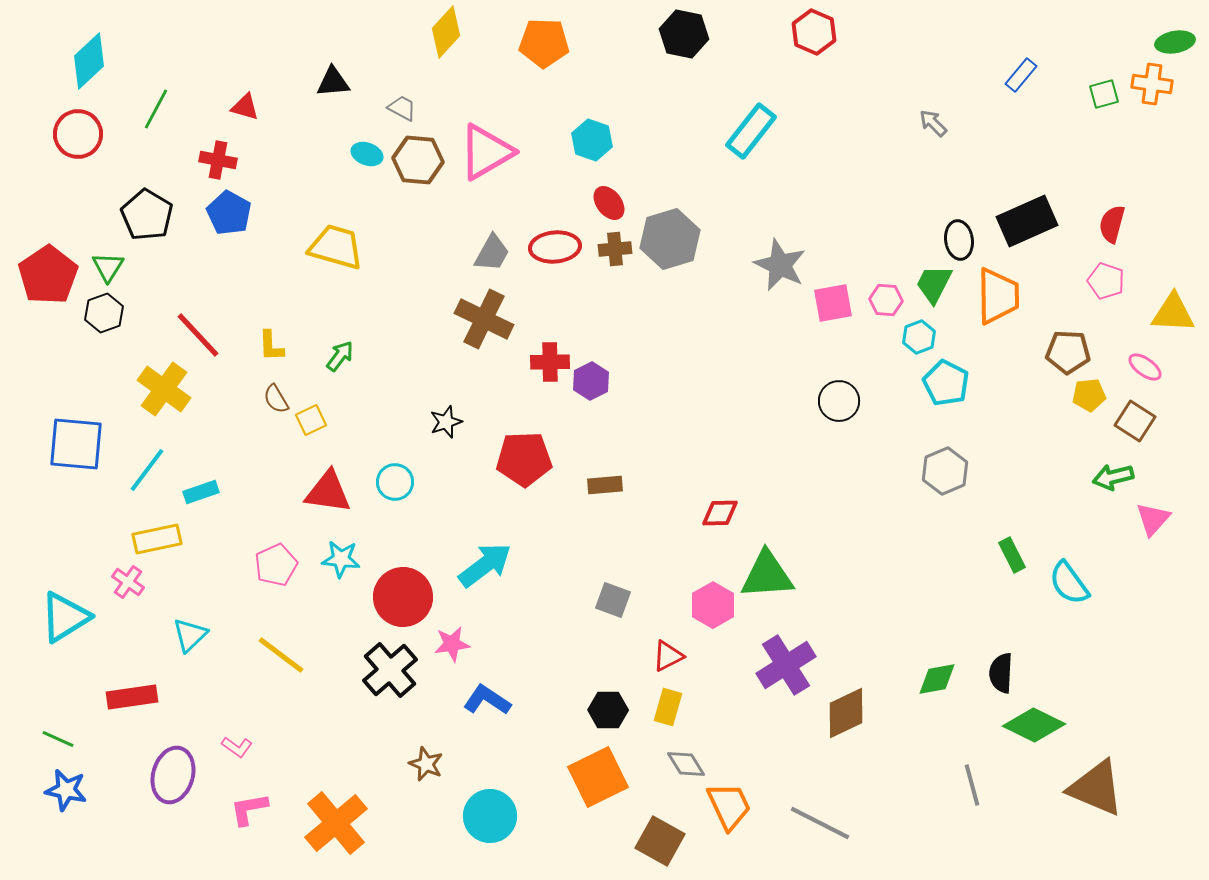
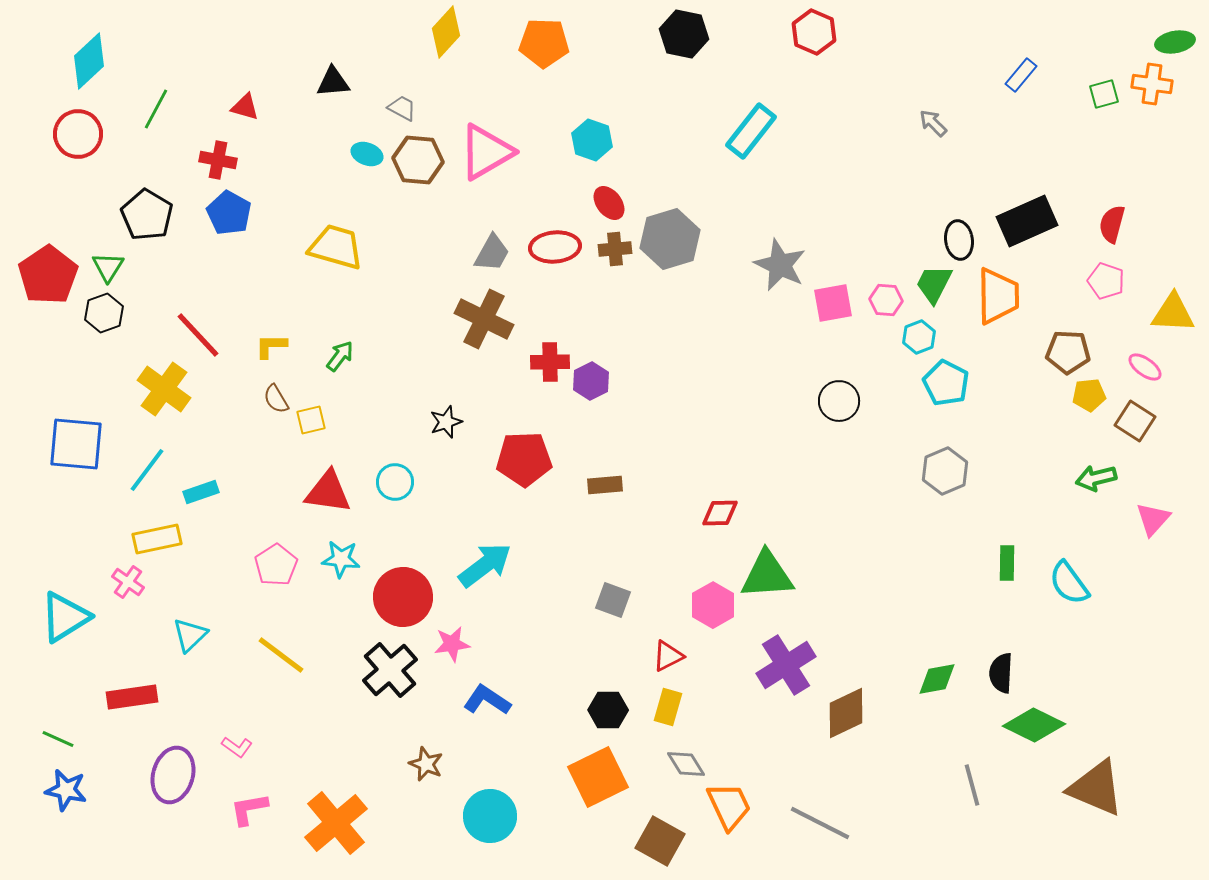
yellow L-shape at (271, 346): rotated 92 degrees clockwise
yellow square at (311, 420): rotated 12 degrees clockwise
green arrow at (1113, 477): moved 17 px left, 1 px down
green rectangle at (1012, 555): moved 5 px left, 8 px down; rotated 28 degrees clockwise
pink pentagon at (276, 565): rotated 9 degrees counterclockwise
